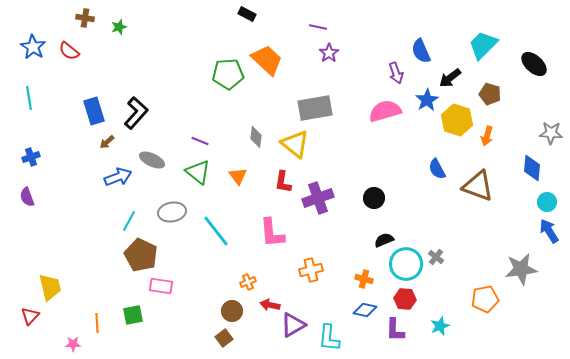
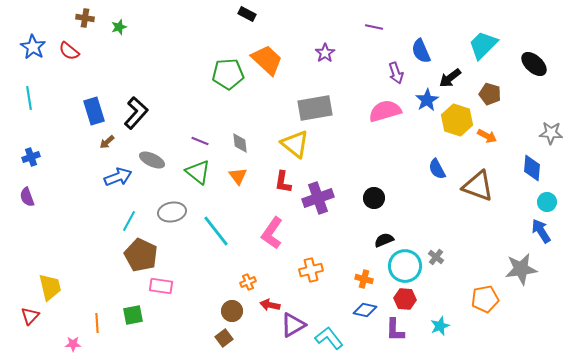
purple line at (318, 27): moved 56 px right
purple star at (329, 53): moved 4 px left
orange arrow at (487, 136): rotated 78 degrees counterclockwise
gray diamond at (256, 137): moved 16 px left, 6 px down; rotated 15 degrees counterclockwise
blue arrow at (549, 231): moved 8 px left
pink L-shape at (272, 233): rotated 40 degrees clockwise
cyan circle at (406, 264): moved 1 px left, 2 px down
cyan L-shape at (329, 338): rotated 136 degrees clockwise
